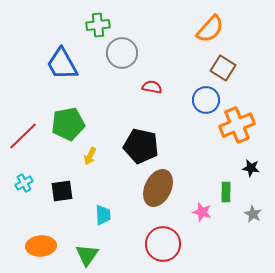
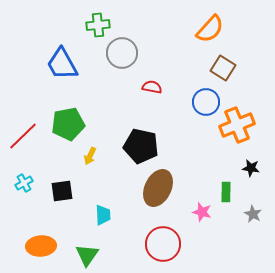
blue circle: moved 2 px down
